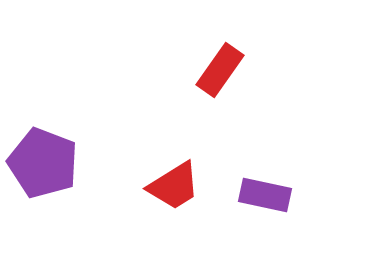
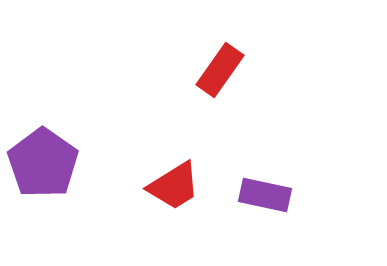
purple pentagon: rotated 14 degrees clockwise
